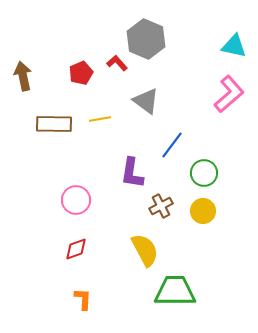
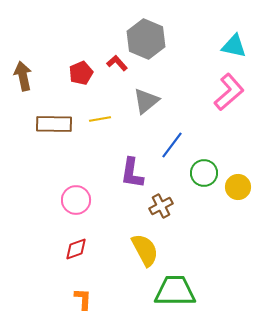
pink L-shape: moved 2 px up
gray triangle: rotated 44 degrees clockwise
yellow circle: moved 35 px right, 24 px up
